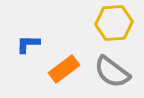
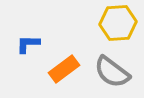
yellow hexagon: moved 4 px right
